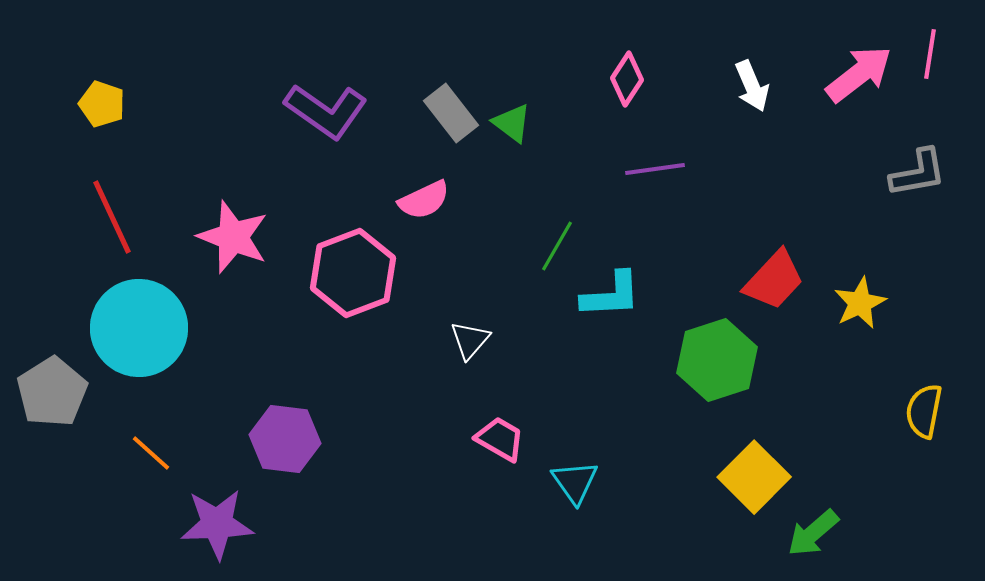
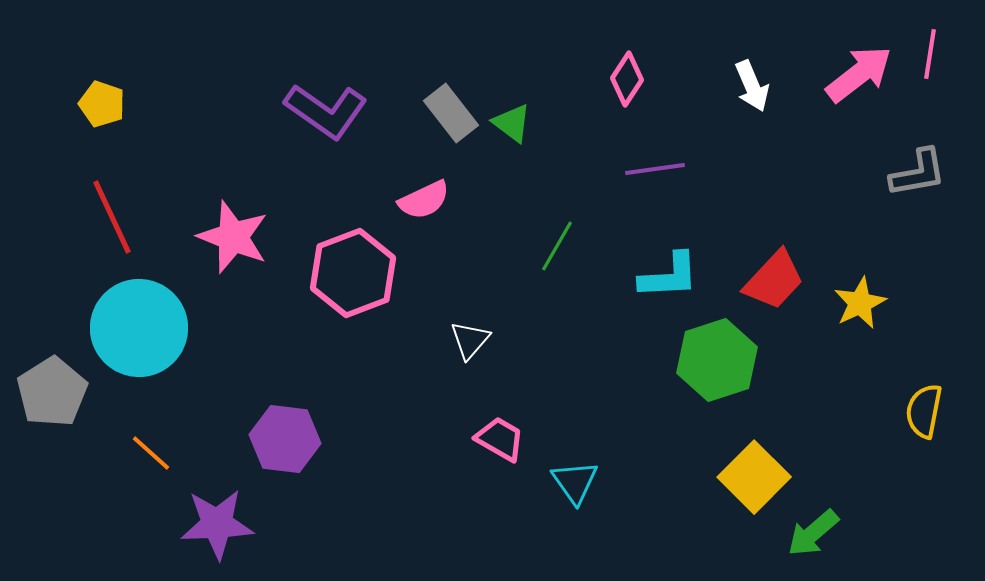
cyan L-shape: moved 58 px right, 19 px up
